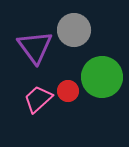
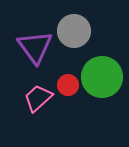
gray circle: moved 1 px down
red circle: moved 6 px up
pink trapezoid: moved 1 px up
